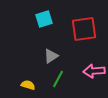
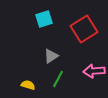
red square: rotated 24 degrees counterclockwise
